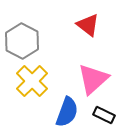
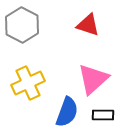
red triangle: rotated 20 degrees counterclockwise
gray hexagon: moved 16 px up
yellow cross: moved 4 px left, 2 px down; rotated 20 degrees clockwise
black rectangle: moved 1 px left; rotated 25 degrees counterclockwise
